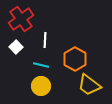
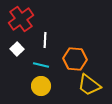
white square: moved 1 px right, 2 px down
orange hexagon: rotated 25 degrees counterclockwise
